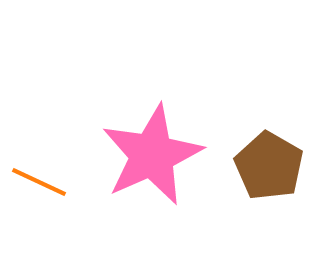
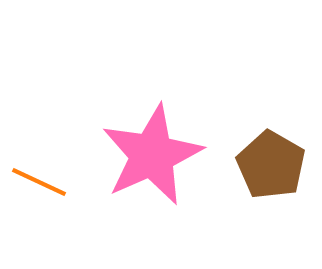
brown pentagon: moved 2 px right, 1 px up
